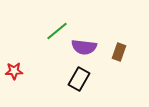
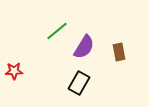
purple semicircle: rotated 65 degrees counterclockwise
brown rectangle: rotated 30 degrees counterclockwise
black rectangle: moved 4 px down
